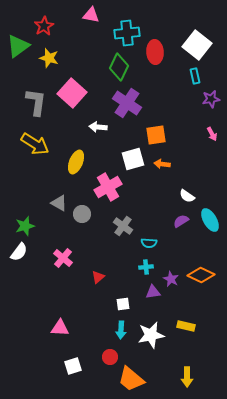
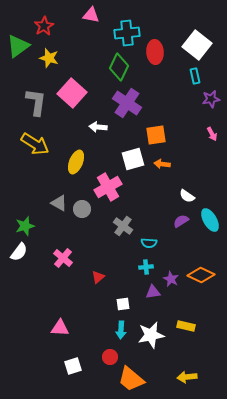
gray circle at (82, 214): moved 5 px up
yellow arrow at (187, 377): rotated 84 degrees clockwise
